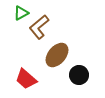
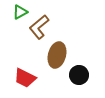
green triangle: moved 1 px left, 1 px up
brown ellipse: rotated 25 degrees counterclockwise
red trapezoid: moved 1 px left, 1 px up; rotated 15 degrees counterclockwise
